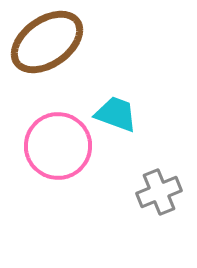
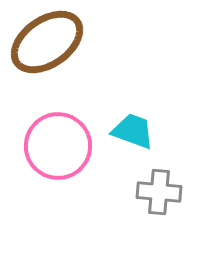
cyan trapezoid: moved 17 px right, 17 px down
gray cross: rotated 27 degrees clockwise
